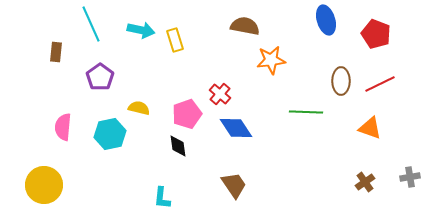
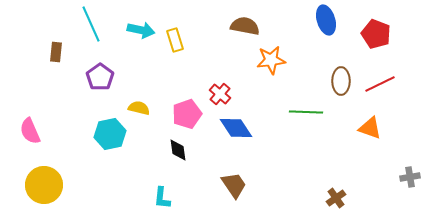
pink semicircle: moved 33 px left, 4 px down; rotated 28 degrees counterclockwise
black diamond: moved 4 px down
brown cross: moved 29 px left, 16 px down
